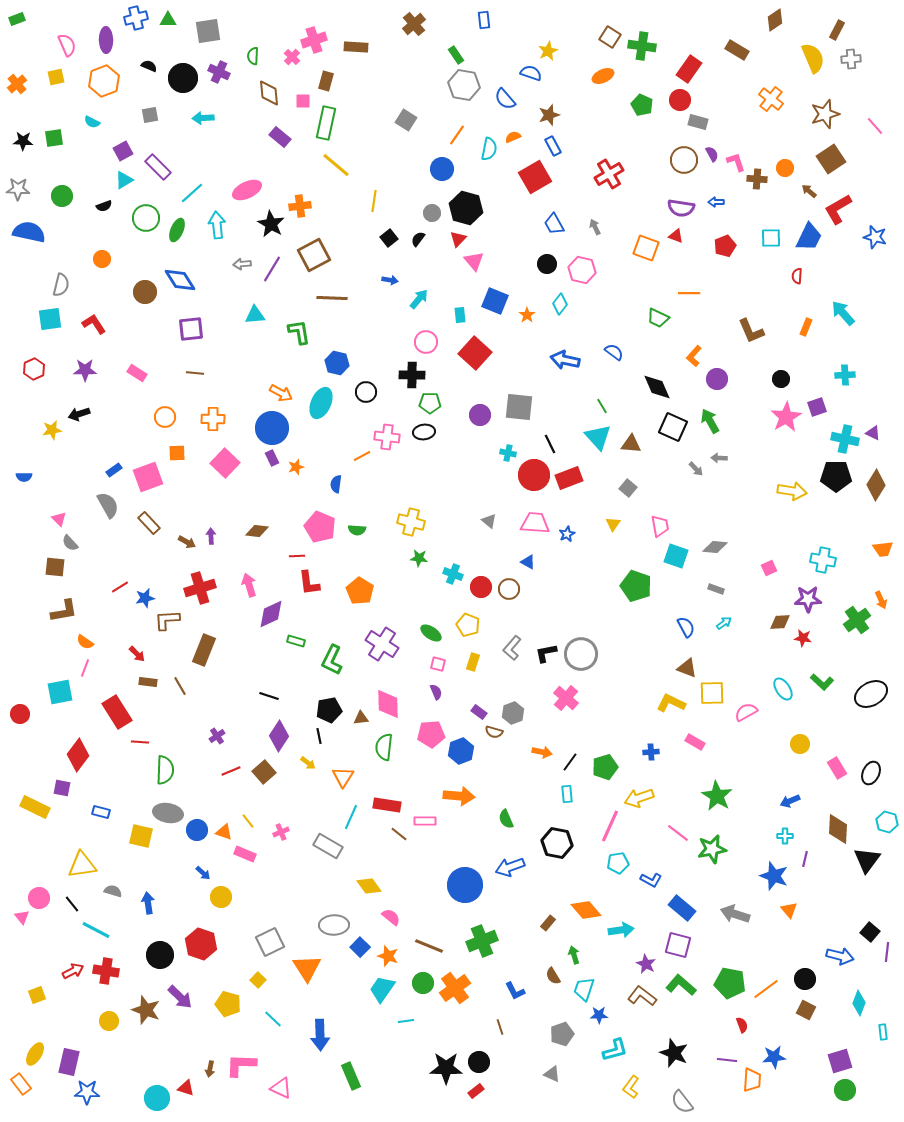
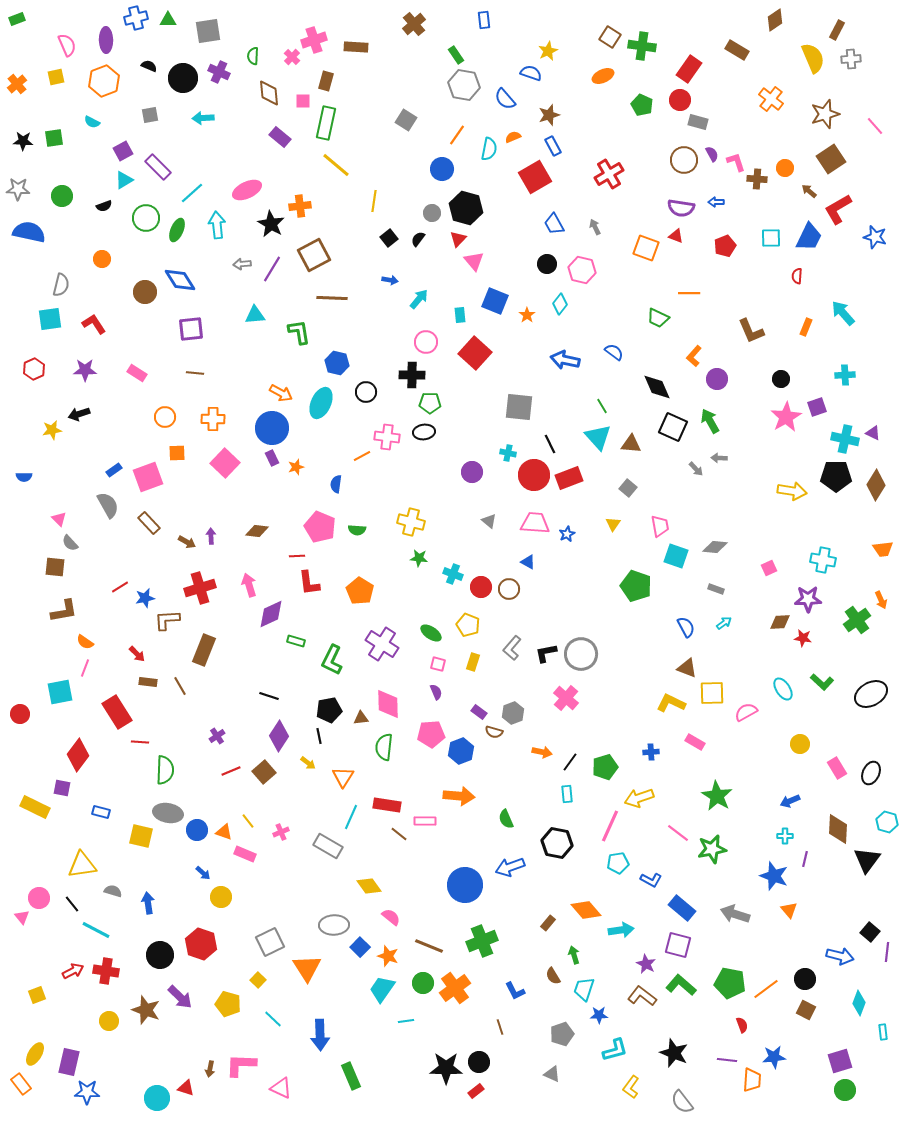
purple circle at (480, 415): moved 8 px left, 57 px down
